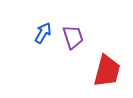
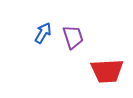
red trapezoid: rotated 72 degrees clockwise
